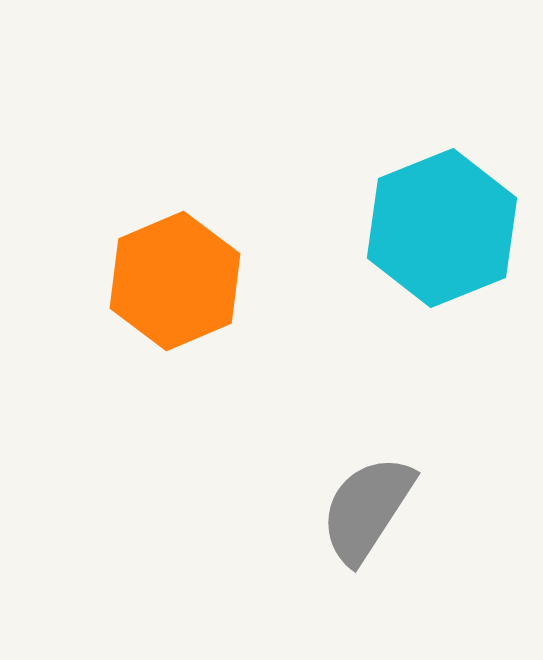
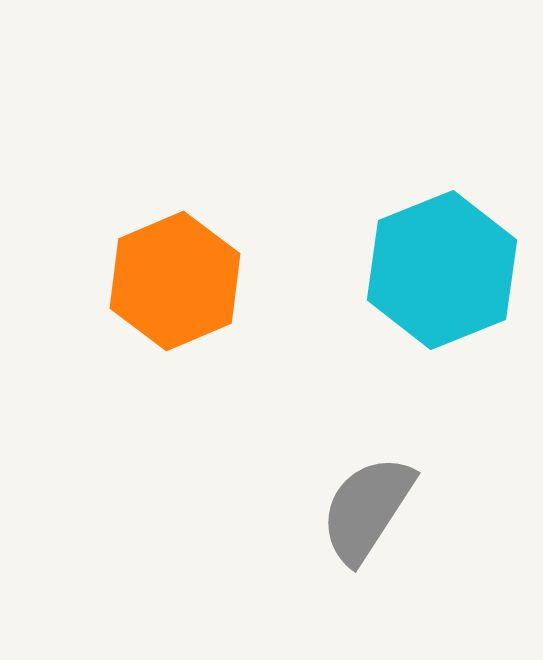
cyan hexagon: moved 42 px down
